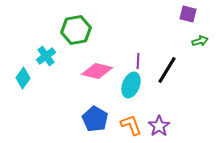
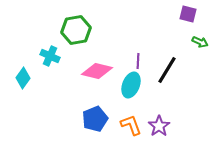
green arrow: moved 1 px down; rotated 42 degrees clockwise
cyan cross: moved 4 px right; rotated 30 degrees counterclockwise
blue pentagon: rotated 20 degrees clockwise
